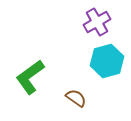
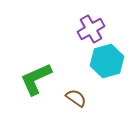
purple cross: moved 6 px left, 7 px down
green L-shape: moved 6 px right, 2 px down; rotated 12 degrees clockwise
